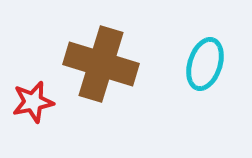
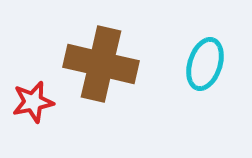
brown cross: rotated 4 degrees counterclockwise
